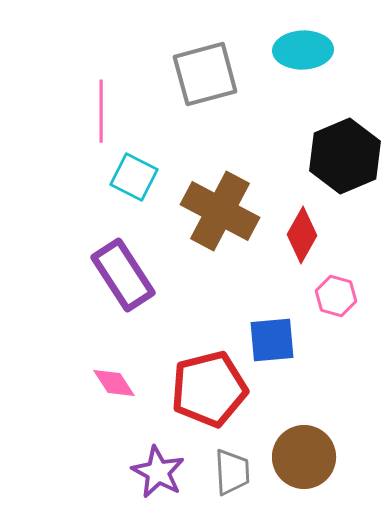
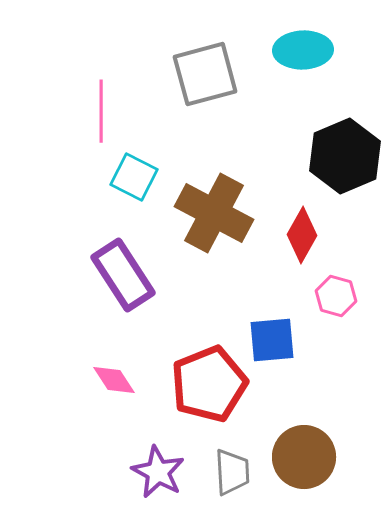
brown cross: moved 6 px left, 2 px down
pink diamond: moved 3 px up
red pentagon: moved 5 px up; rotated 8 degrees counterclockwise
